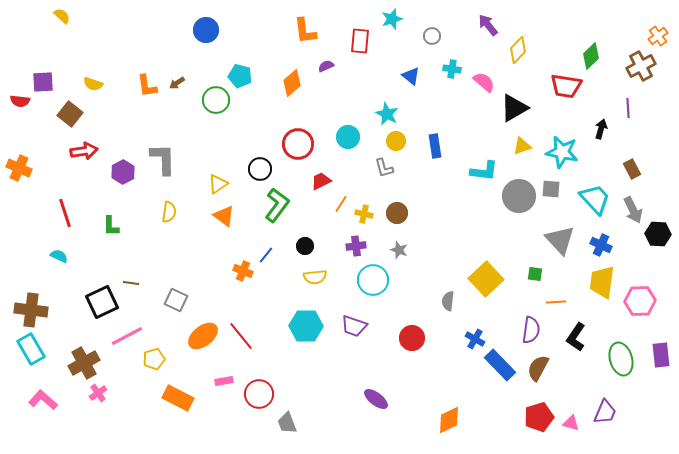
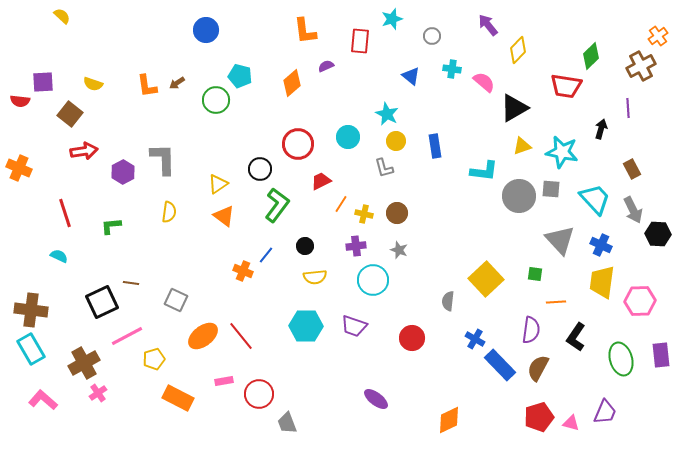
green L-shape at (111, 226): rotated 85 degrees clockwise
